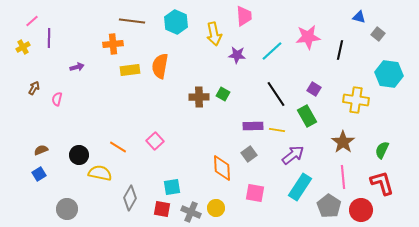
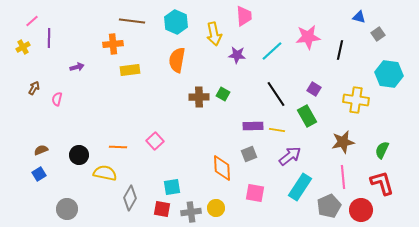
gray square at (378, 34): rotated 16 degrees clockwise
orange semicircle at (160, 66): moved 17 px right, 6 px up
brown star at (343, 142): rotated 25 degrees clockwise
orange line at (118, 147): rotated 30 degrees counterclockwise
gray square at (249, 154): rotated 14 degrees clockwise
purple arrow at (293, 155): moved 3 px left, 1 px down
yellow semicircle at (100, 173): moved 5 px right
gray pentagon at (329, 206): rotated 15 degrees clockwise
gray cross at (191, 212): rotated 30 degrees counterclockwise
